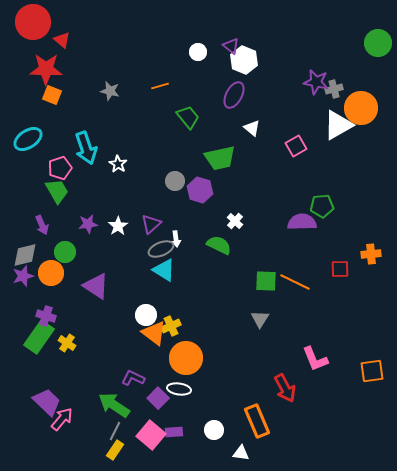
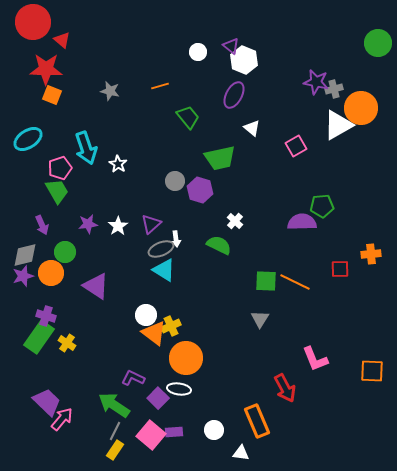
orange square at (372, 371): rotated 10 degrees clockwise
